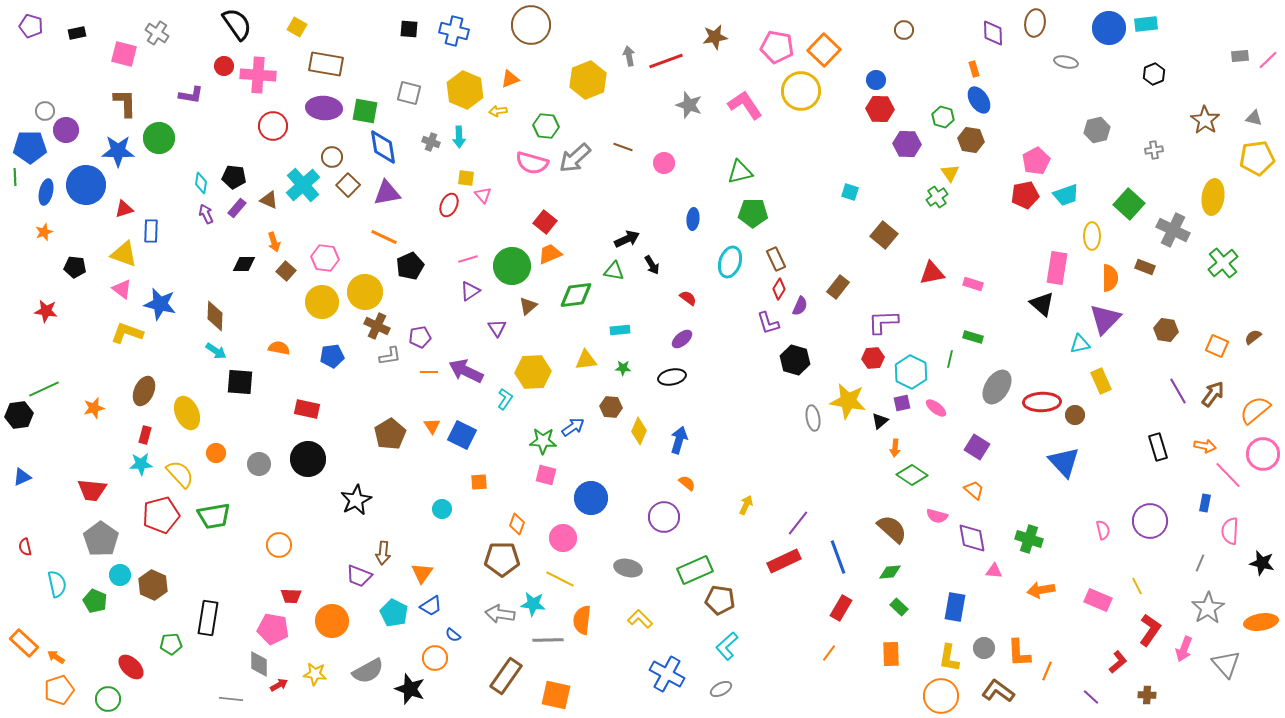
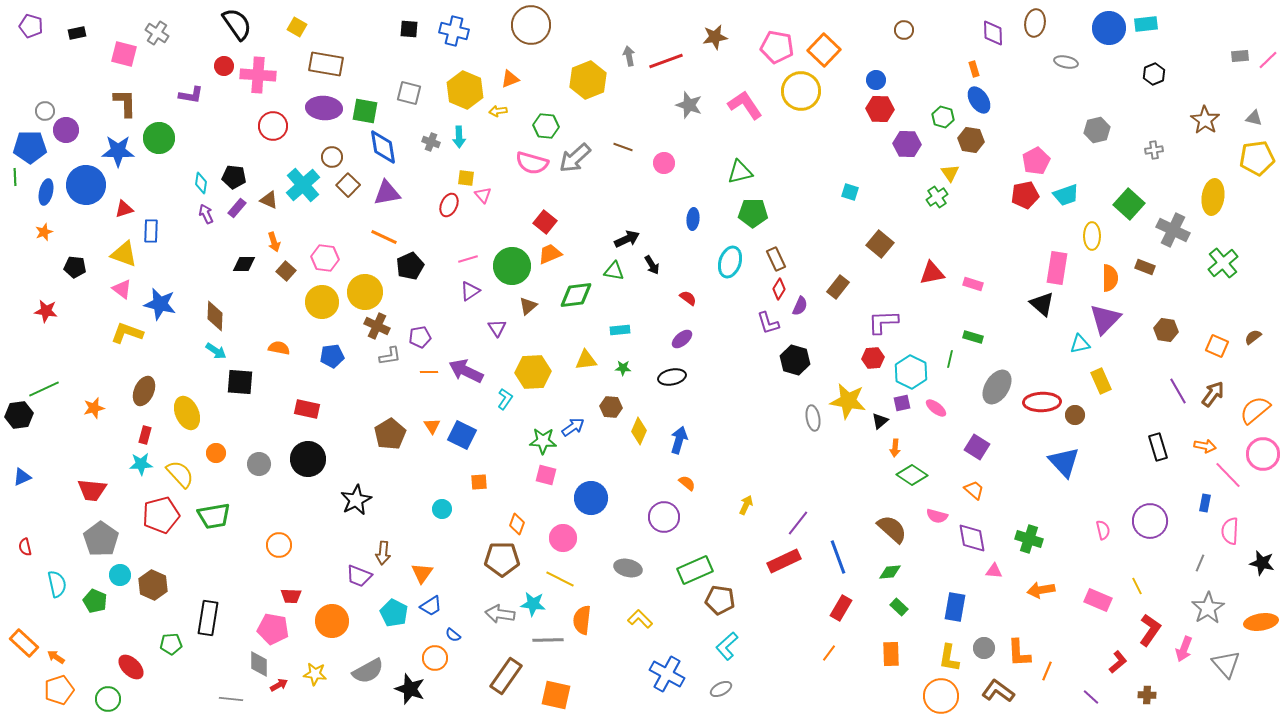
brown square at (884, 235): moved 4 px left, 9 px down
